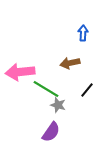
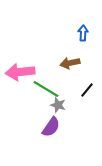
purple semicircle: moved 5 px up
